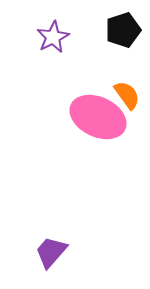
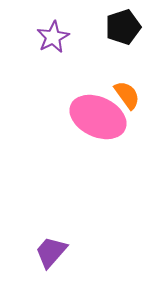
black pentagon: moved 3 px up
